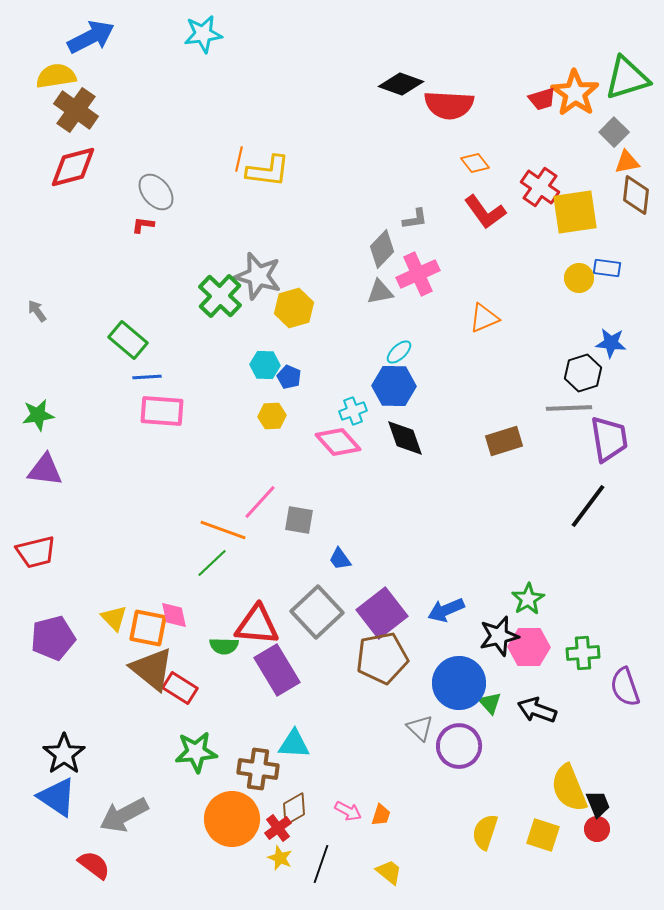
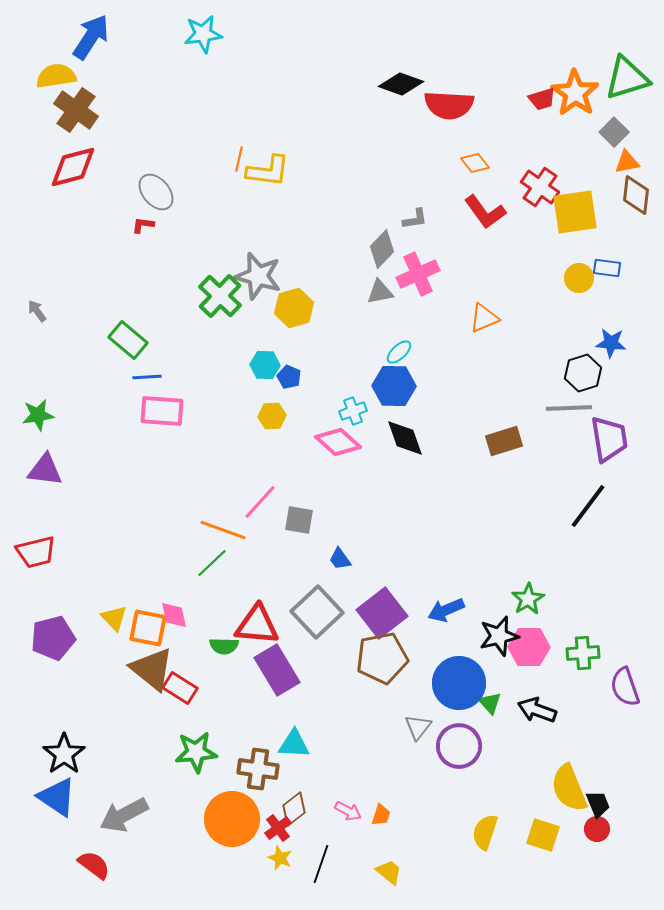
blue arrow at (91, 37): rotated 30 degrees counterclockwise
pink diamond at (338, 442): rotated 6 degrees counterclockwise
gray triangle at (420, 728): moved 2 px left, 1 px up; rotated 24 degrees clockwise
brown diamond at (294, 809): rotated 8 degrees counterclockwise
